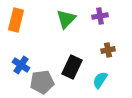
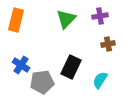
brown cross: moved 6 px up
black rectangle: moved 1 px left
